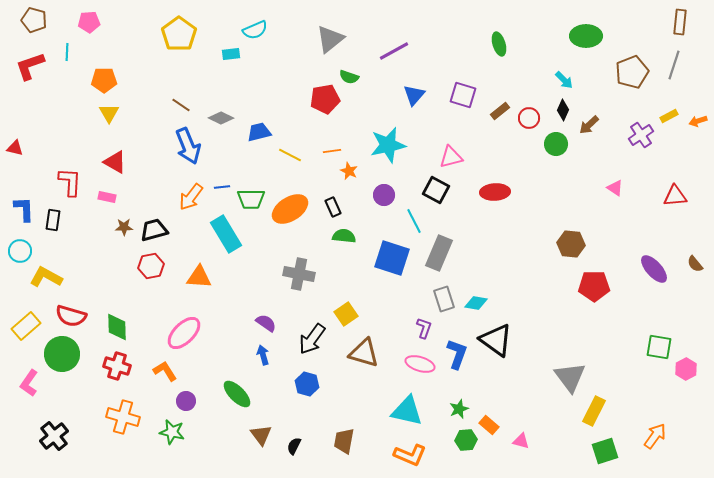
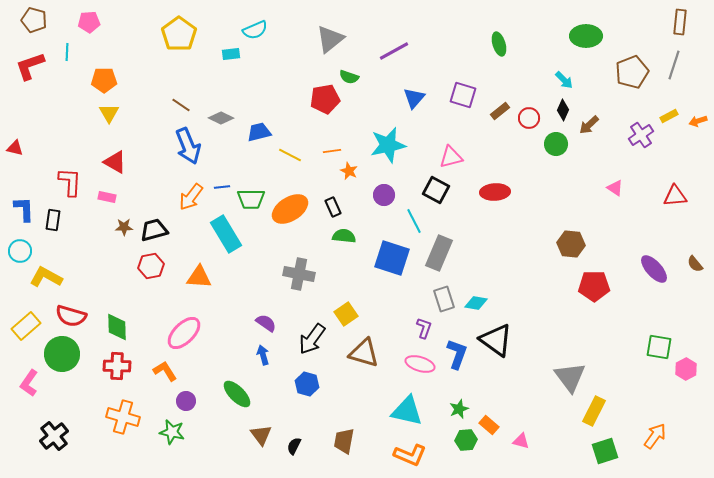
blue triangle at (414, 95): moved 3 px down
red cross at (117, 366): rotated 16 degrees counterclockwise
